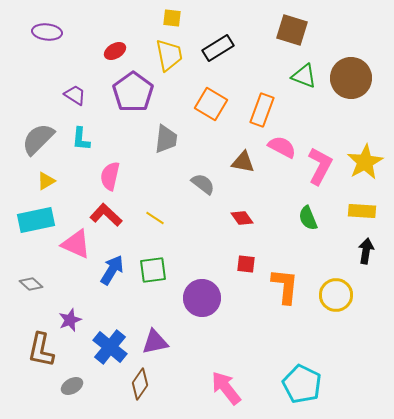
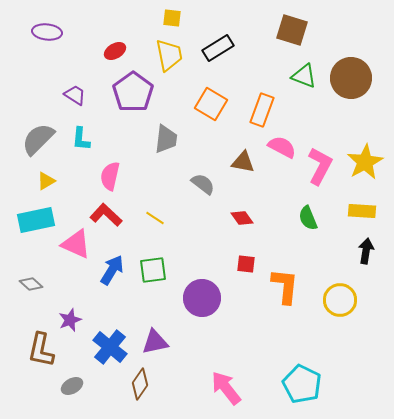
yellow circle at (336, 295): moved 4 px right, 5 px down
